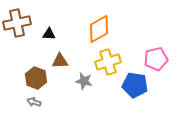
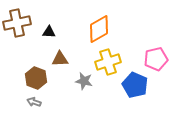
black triangle: moved 2 px up
brown triangle: moved 2 px up
blue pentagon: rotated 15 degrees clockwise
